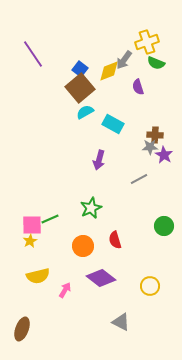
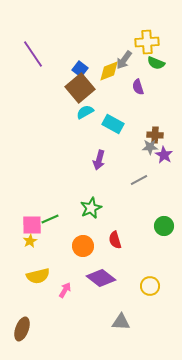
yellow cross: rotated 15 degrees clockwise
gray line: moved 1 px down
gray triangle: rotated 24 degrees counterclockwise
